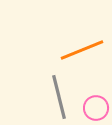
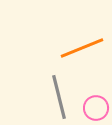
orange line: moved 2 px up
